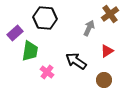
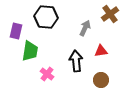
black hexagon: moved 1 px right, 1 px up
gray arrow: moved 4 px left
purple rectangle: moved 1 px right, 2 px up; rotated 35 degrees counterclockwise
red triangle: moved 6 px left; rotated 24 degrees clockwise
black arrow: rotated 50 degrees clockwise
pink cross: moved 2 px down
brown circle: moved 3 px left
